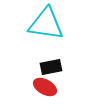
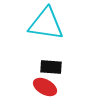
black rectangle: rotated 15 degrees clockwise
